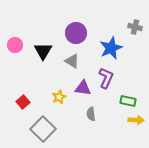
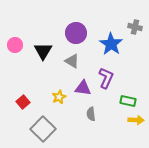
blue star: moved 4 px up; rotated 15 degrees counterclockwise
